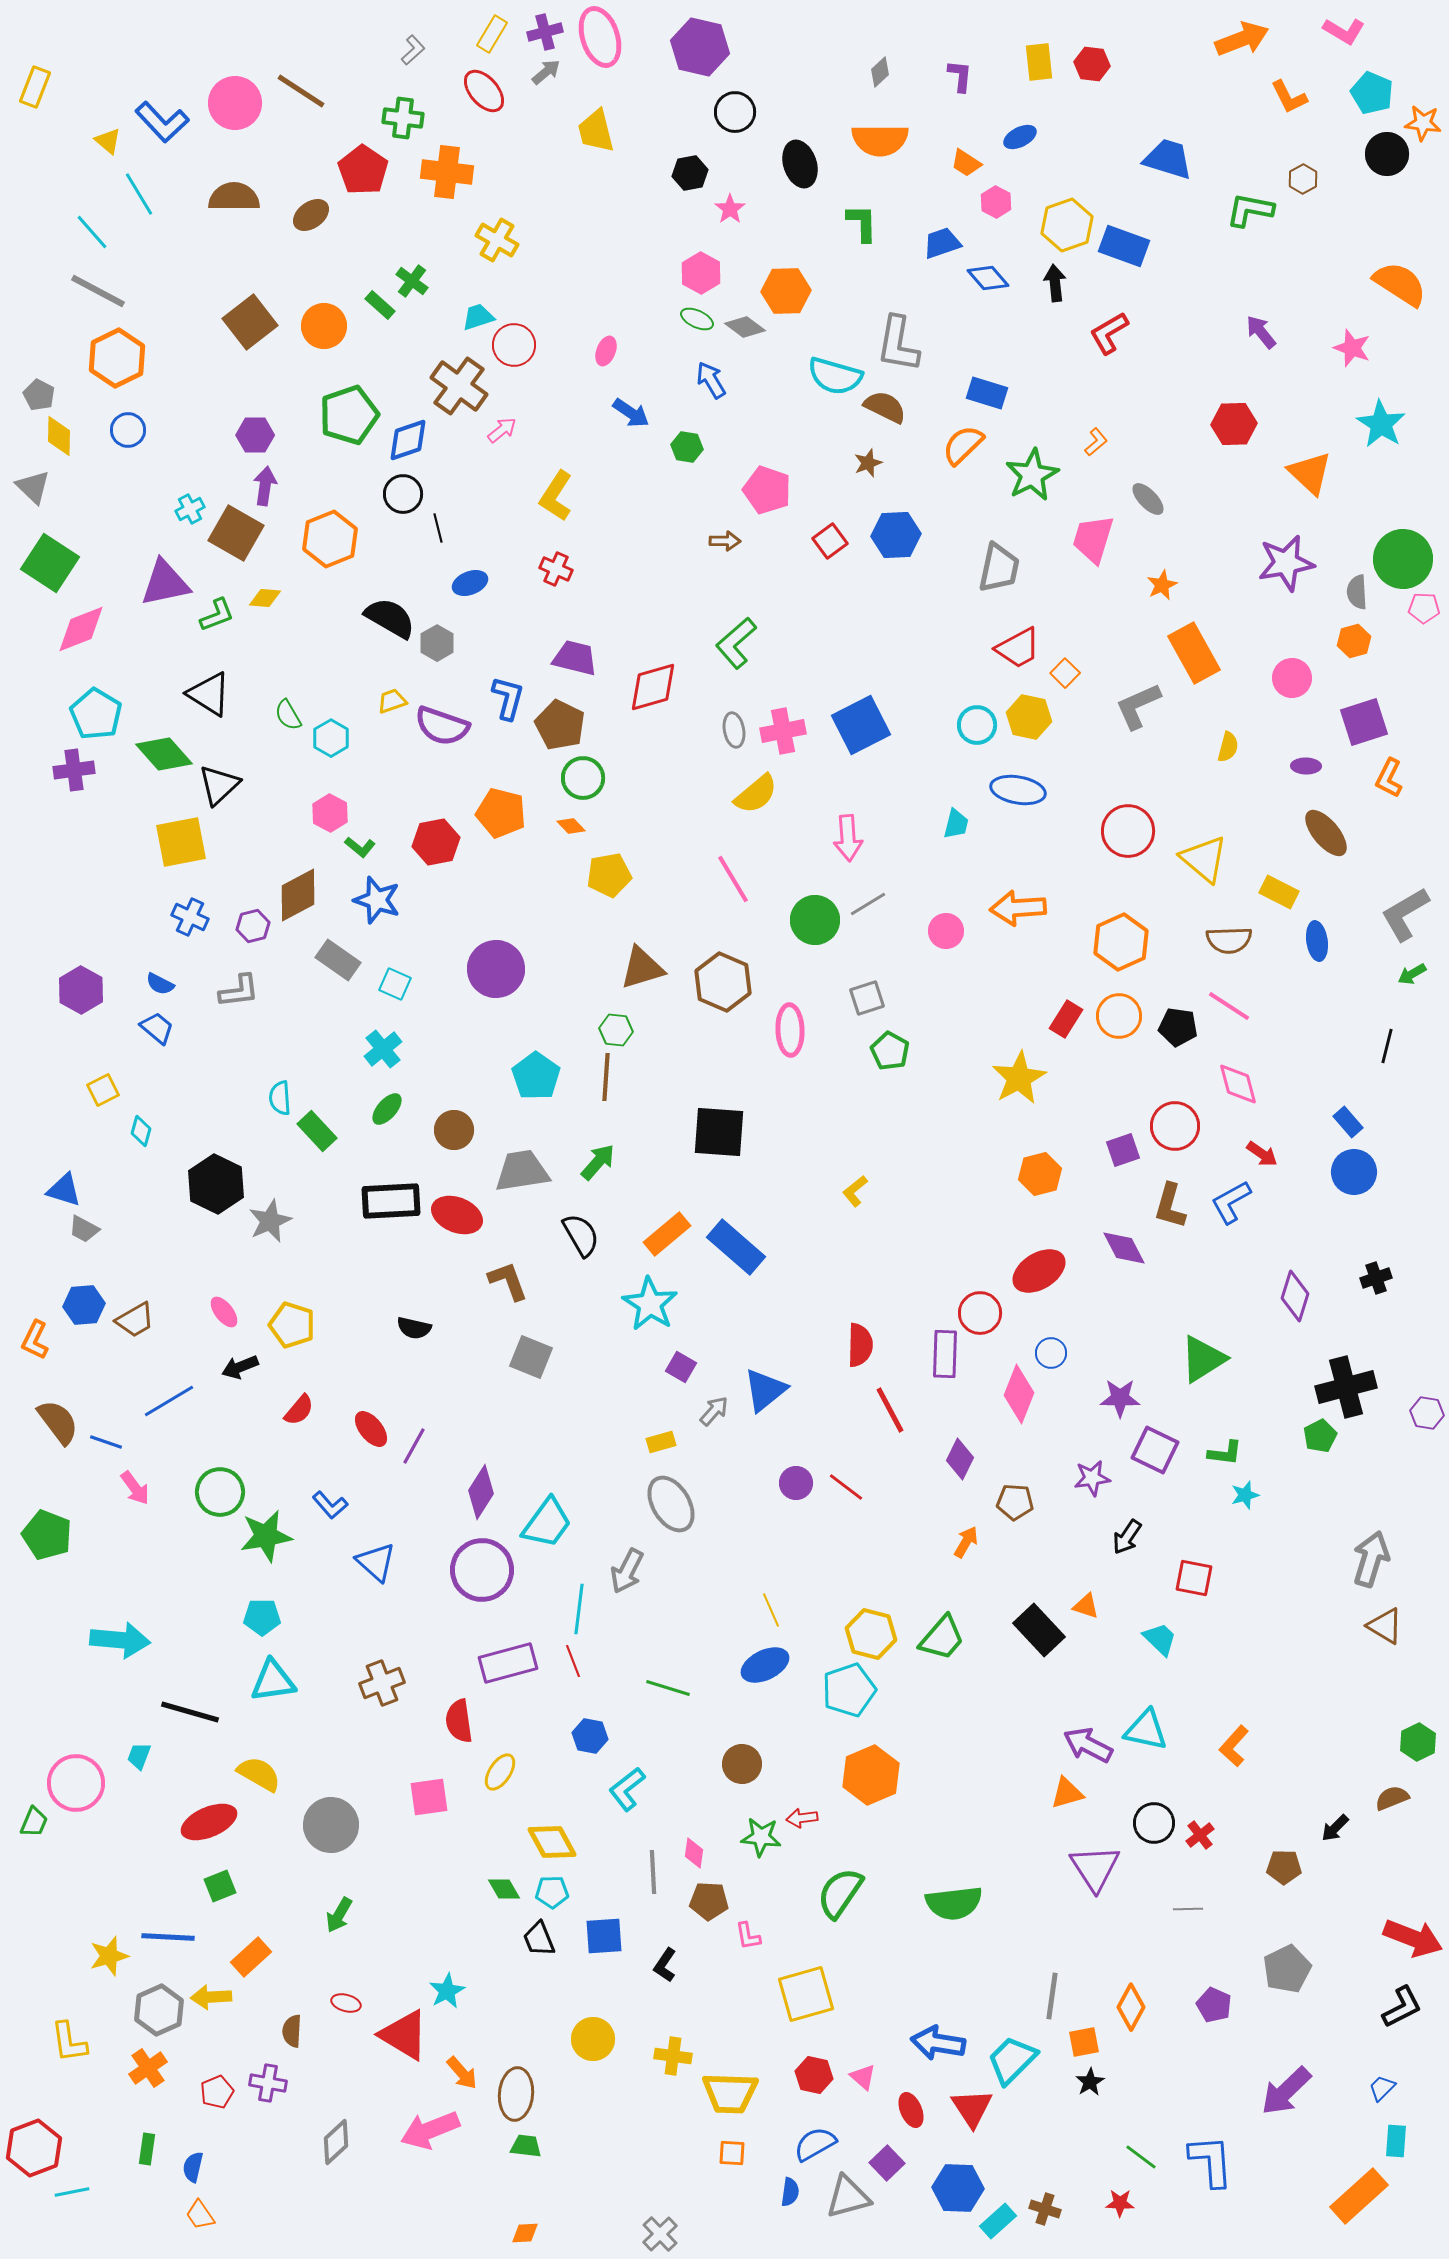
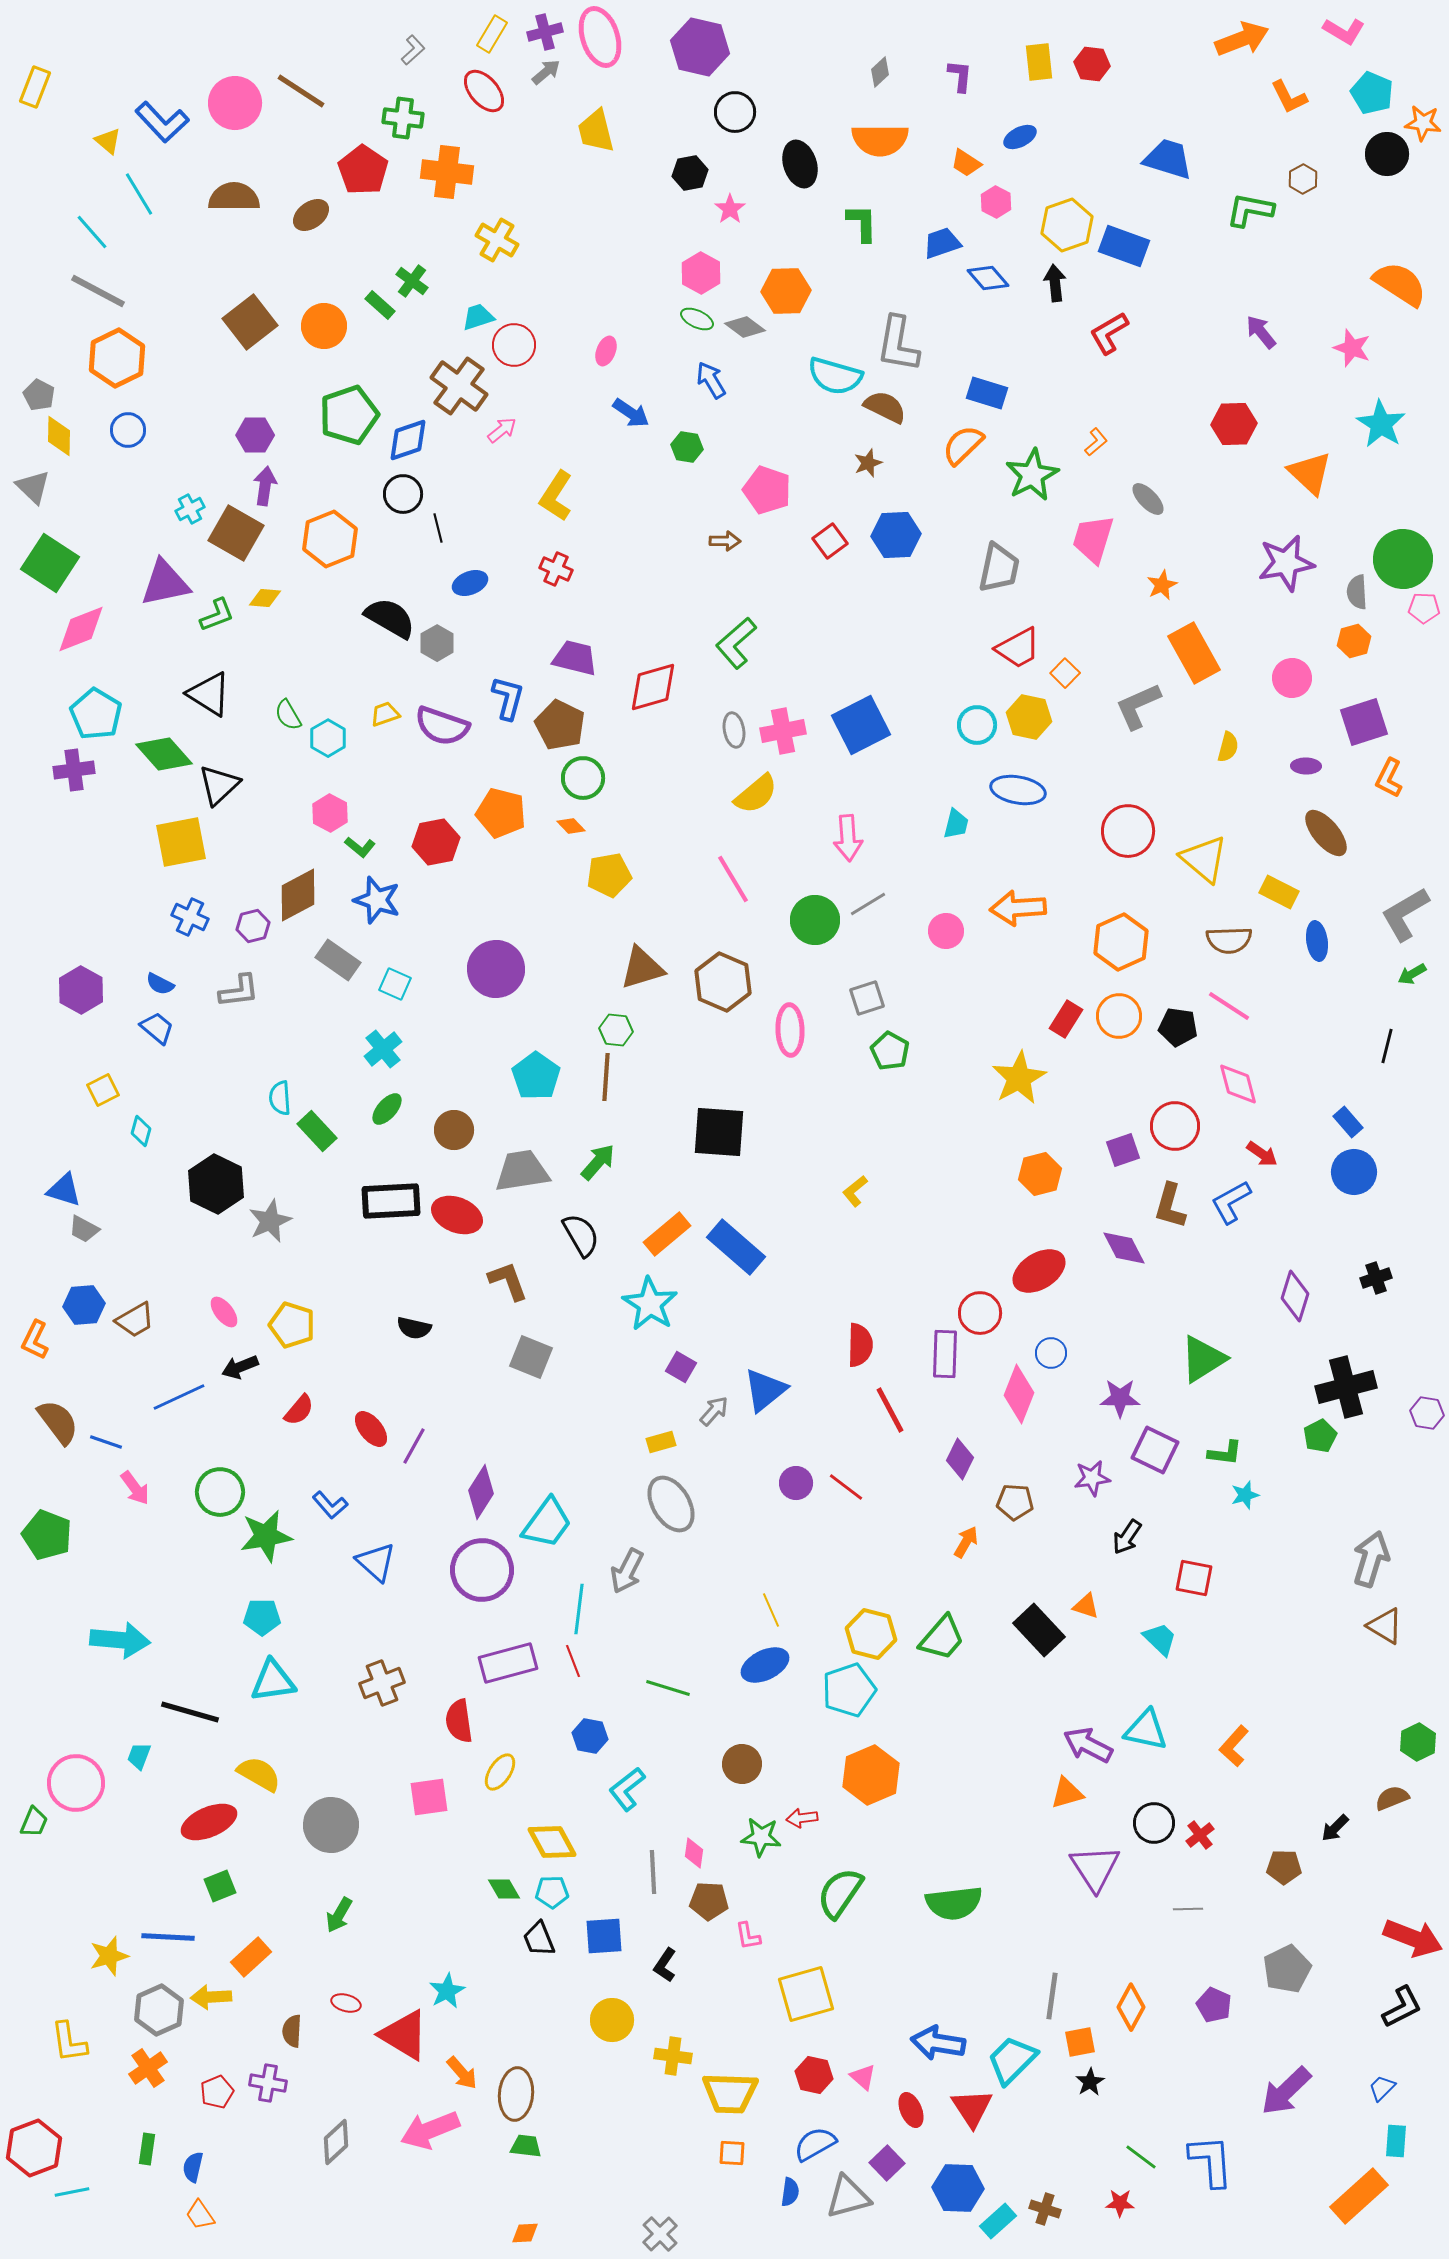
yellow trapezoid at (392, 701): moved 7 px left, 13 px down
cyan hexagon at (331, 738): moved 3 px left
blue line at (169, 1401): moved 10 px right, 4 px up; rotated 6 degrees clockwise
yellow circle at (593, 2039): moved 19 px right, 19 px up
orange square at (1084, 2042): moved 4 px left
